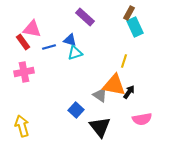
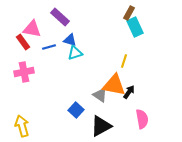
purple rectangle: moved 25 px left
pink semicircle: rotated 90 degrees counterclockwise
black triangle: moved 1 px right, 1 px up; rotated 40 degrees clockwise
